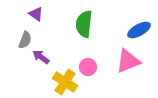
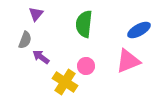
purple triangle: rotated 35 degrees clockwise
pink circle: moved 2 px left, 1 px up
